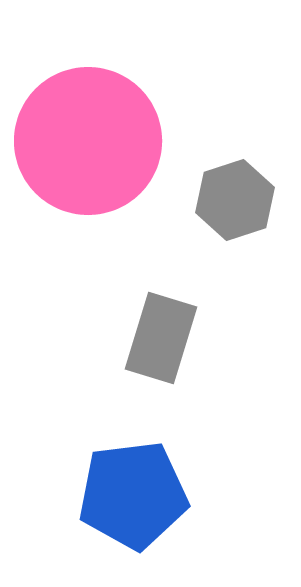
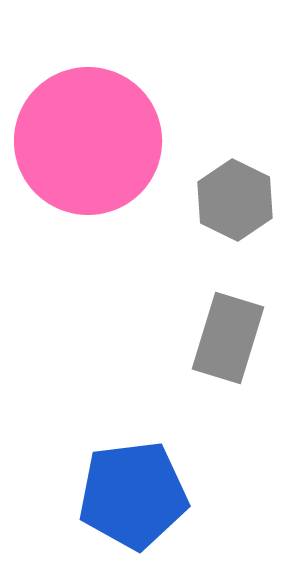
gray hexagon: rotated 16 degrees counterclockwise
gray rectangle: moved 67 px right
